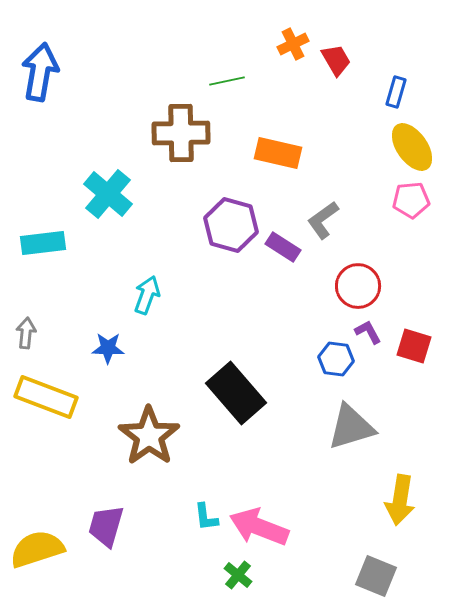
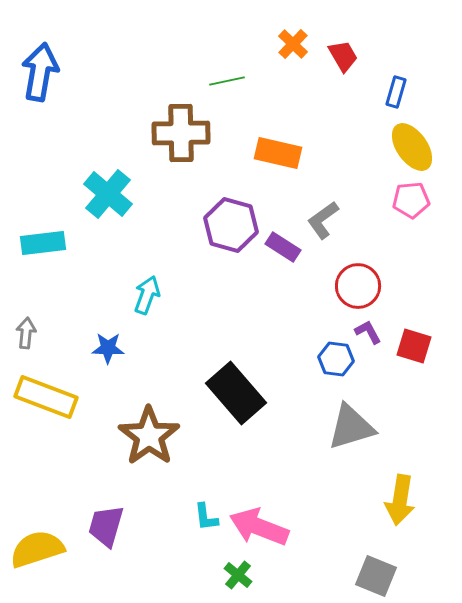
orange cross: rotated 20 degrees counterclockwise
red trapezoid: moved 7 px right, 4 px up
